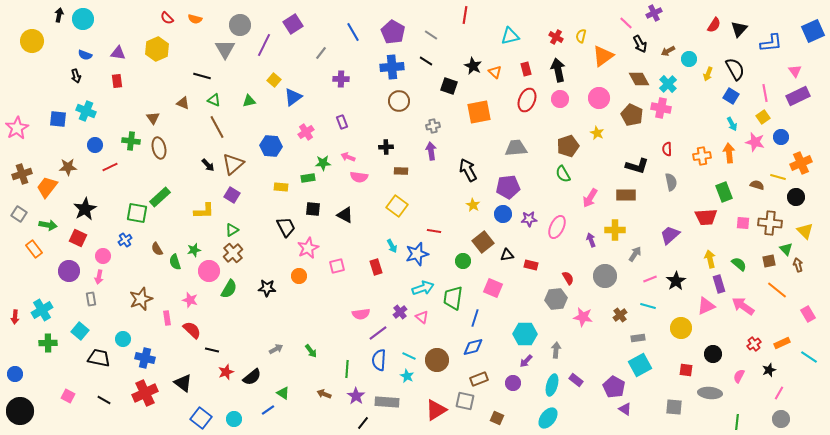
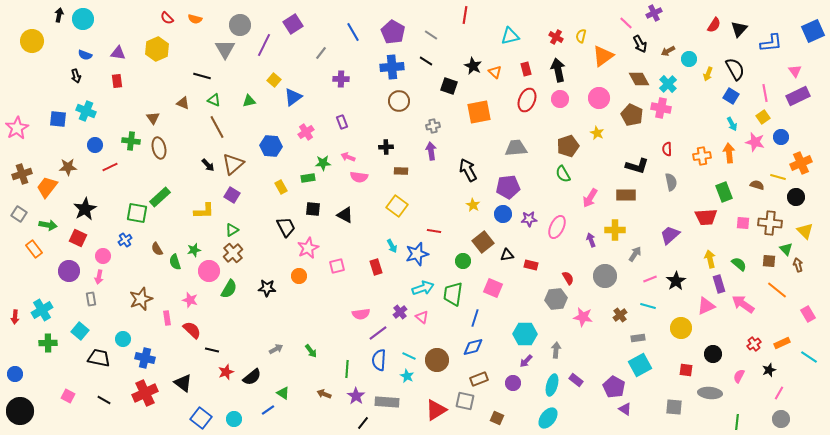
yellow rectangle at (281, 187): rotated 56 degrees clockwise
brown square at (769, 261): rotated 16 degrees clockwise
green trapezoid at (453, 298): moved 4 px up
pink arrow at (743, 306): moved 2 px up
